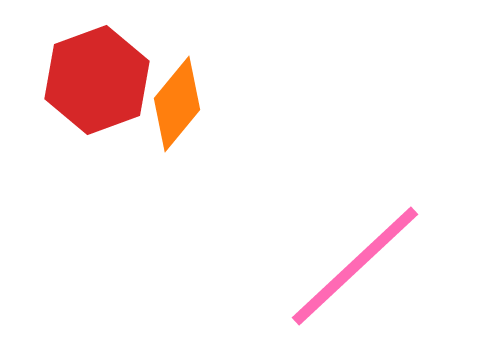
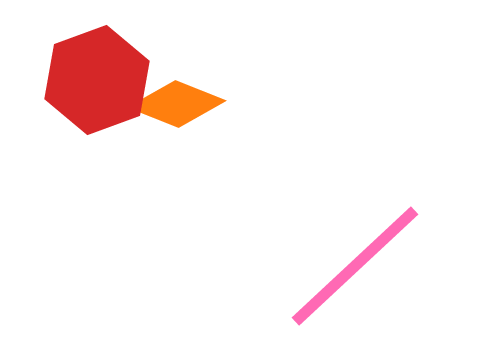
orange diamond: rotated 72 degrees clockwise
